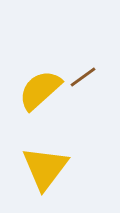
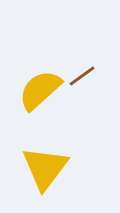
brown line: moved 1 px left, 1 px up
